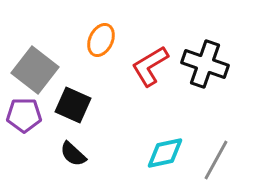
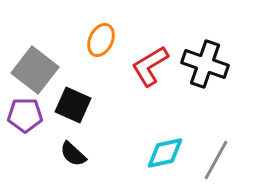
purple pentagon: moved 1 px right
